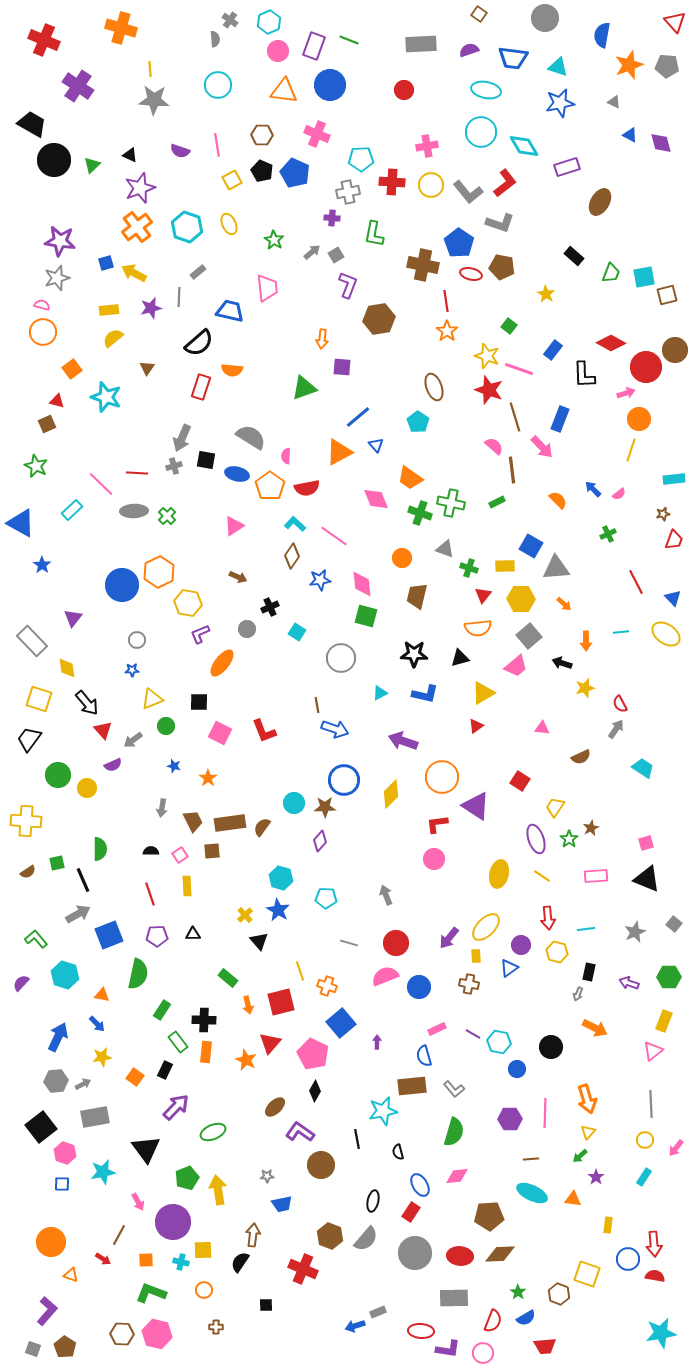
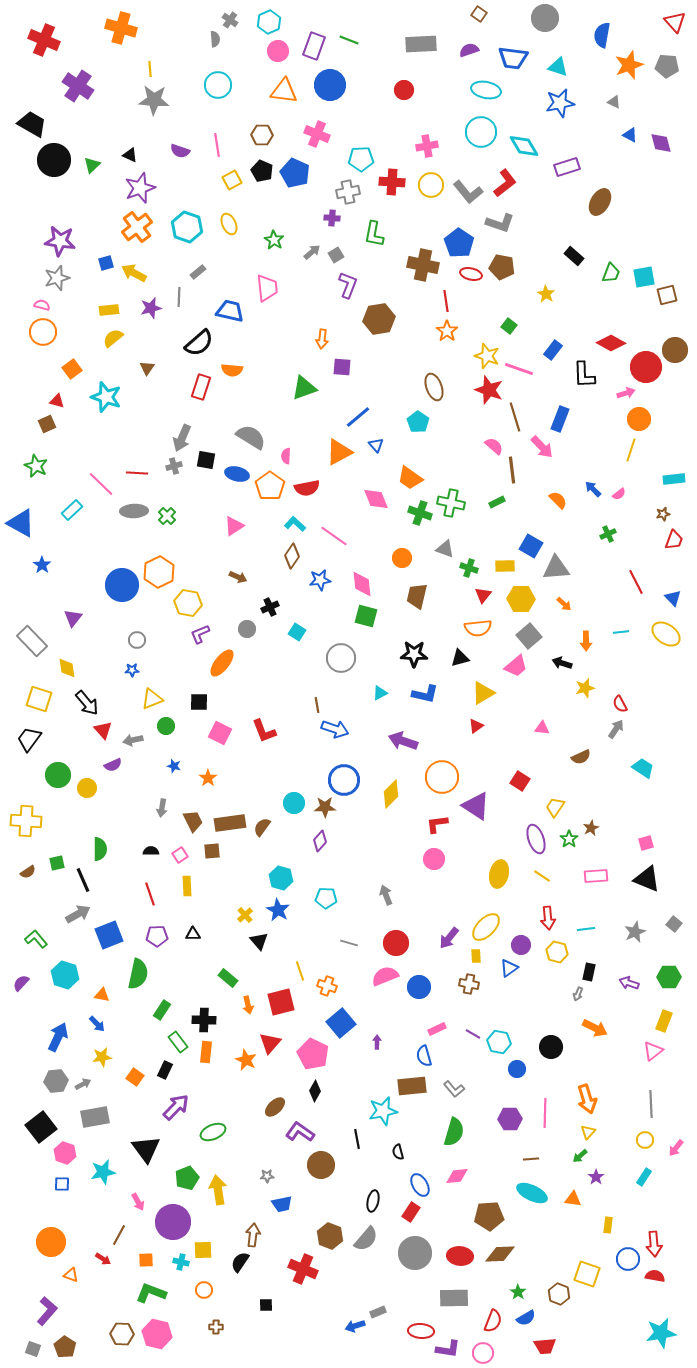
gray arrow at (133, 740): rotated 24 degrees clockwise
